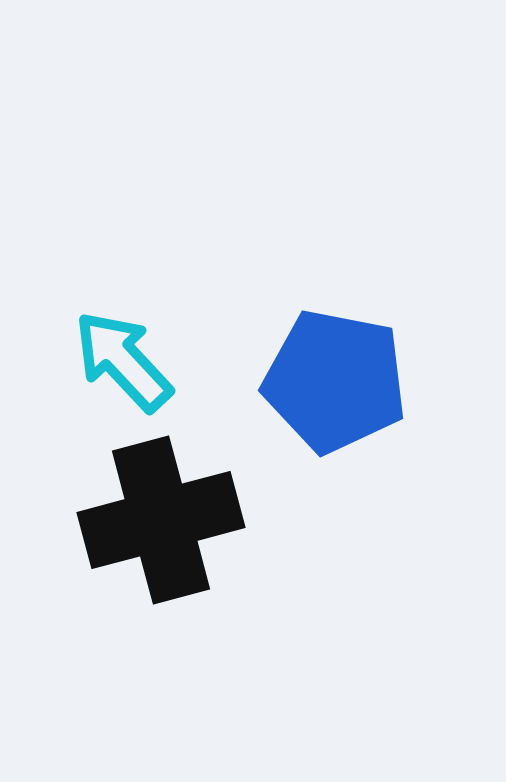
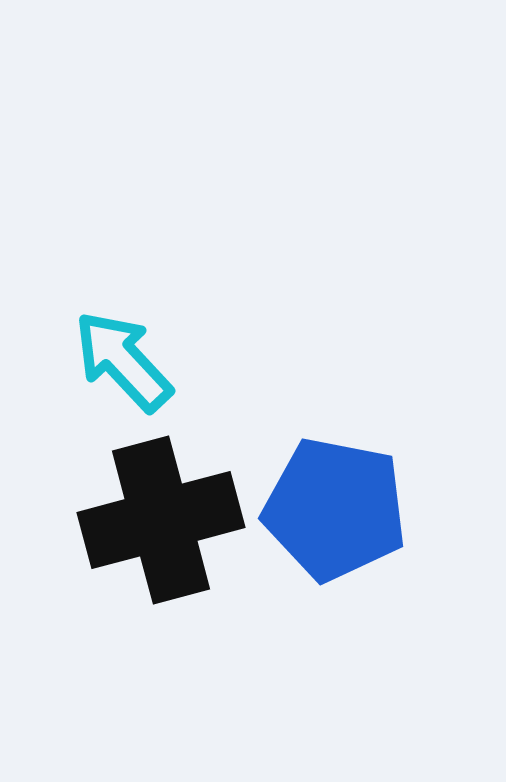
blue pentagon: moved 128 px down
